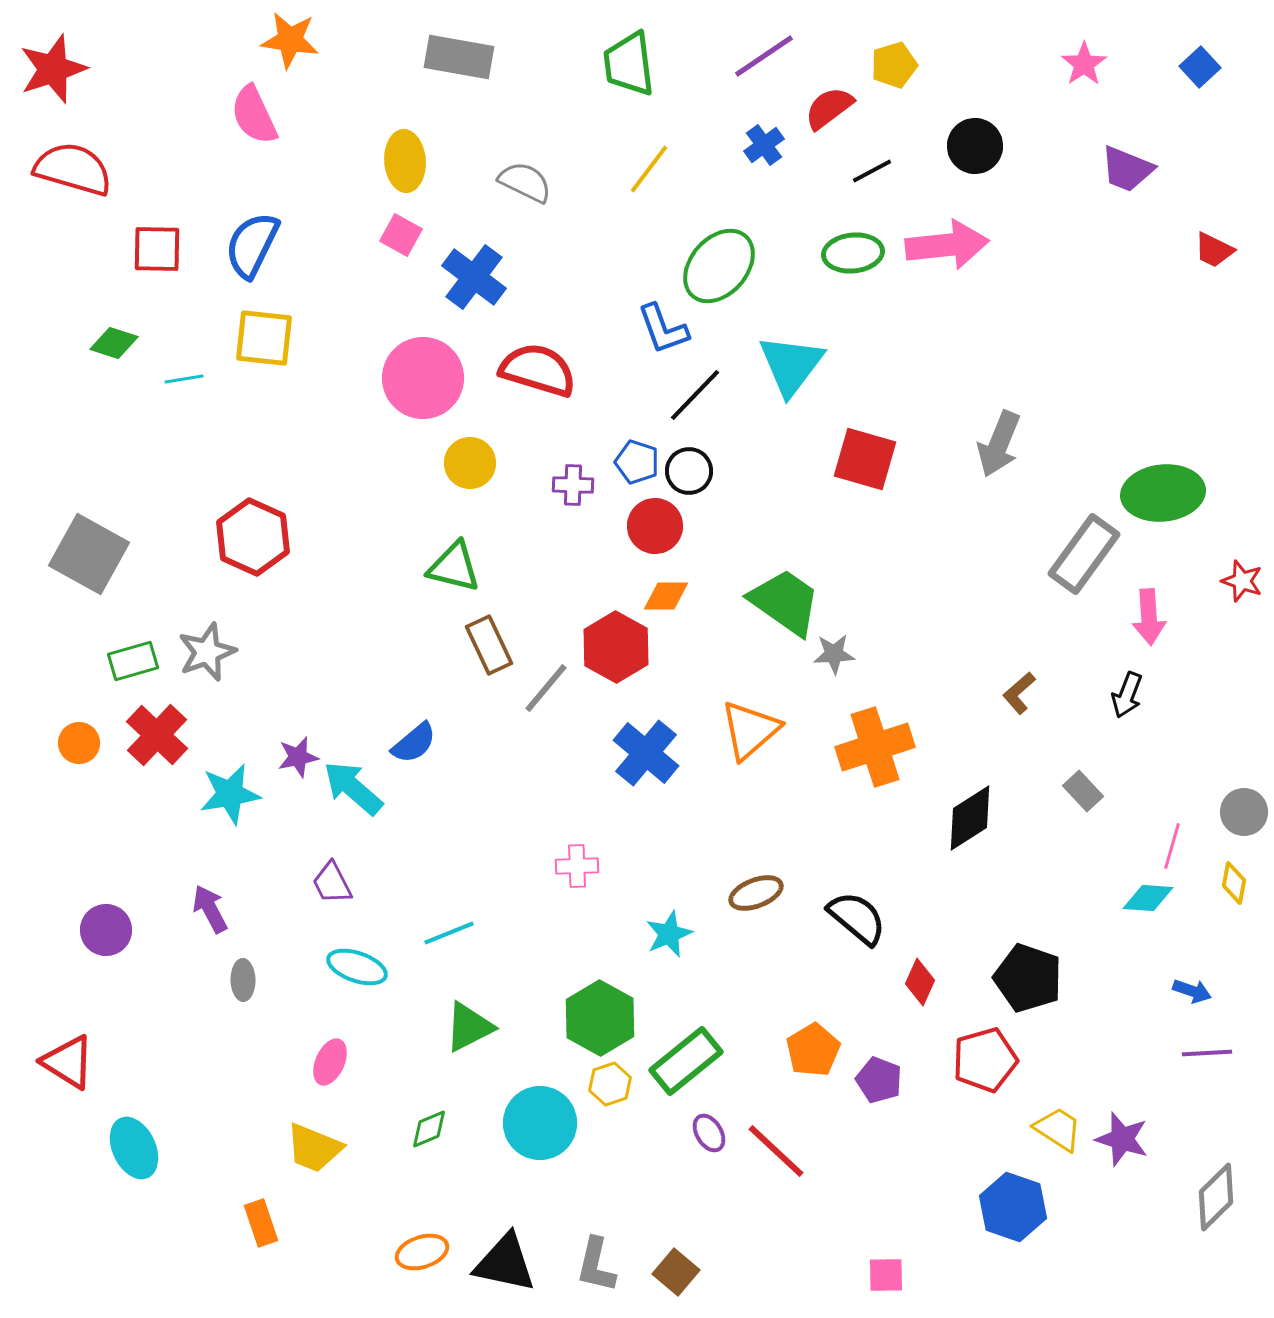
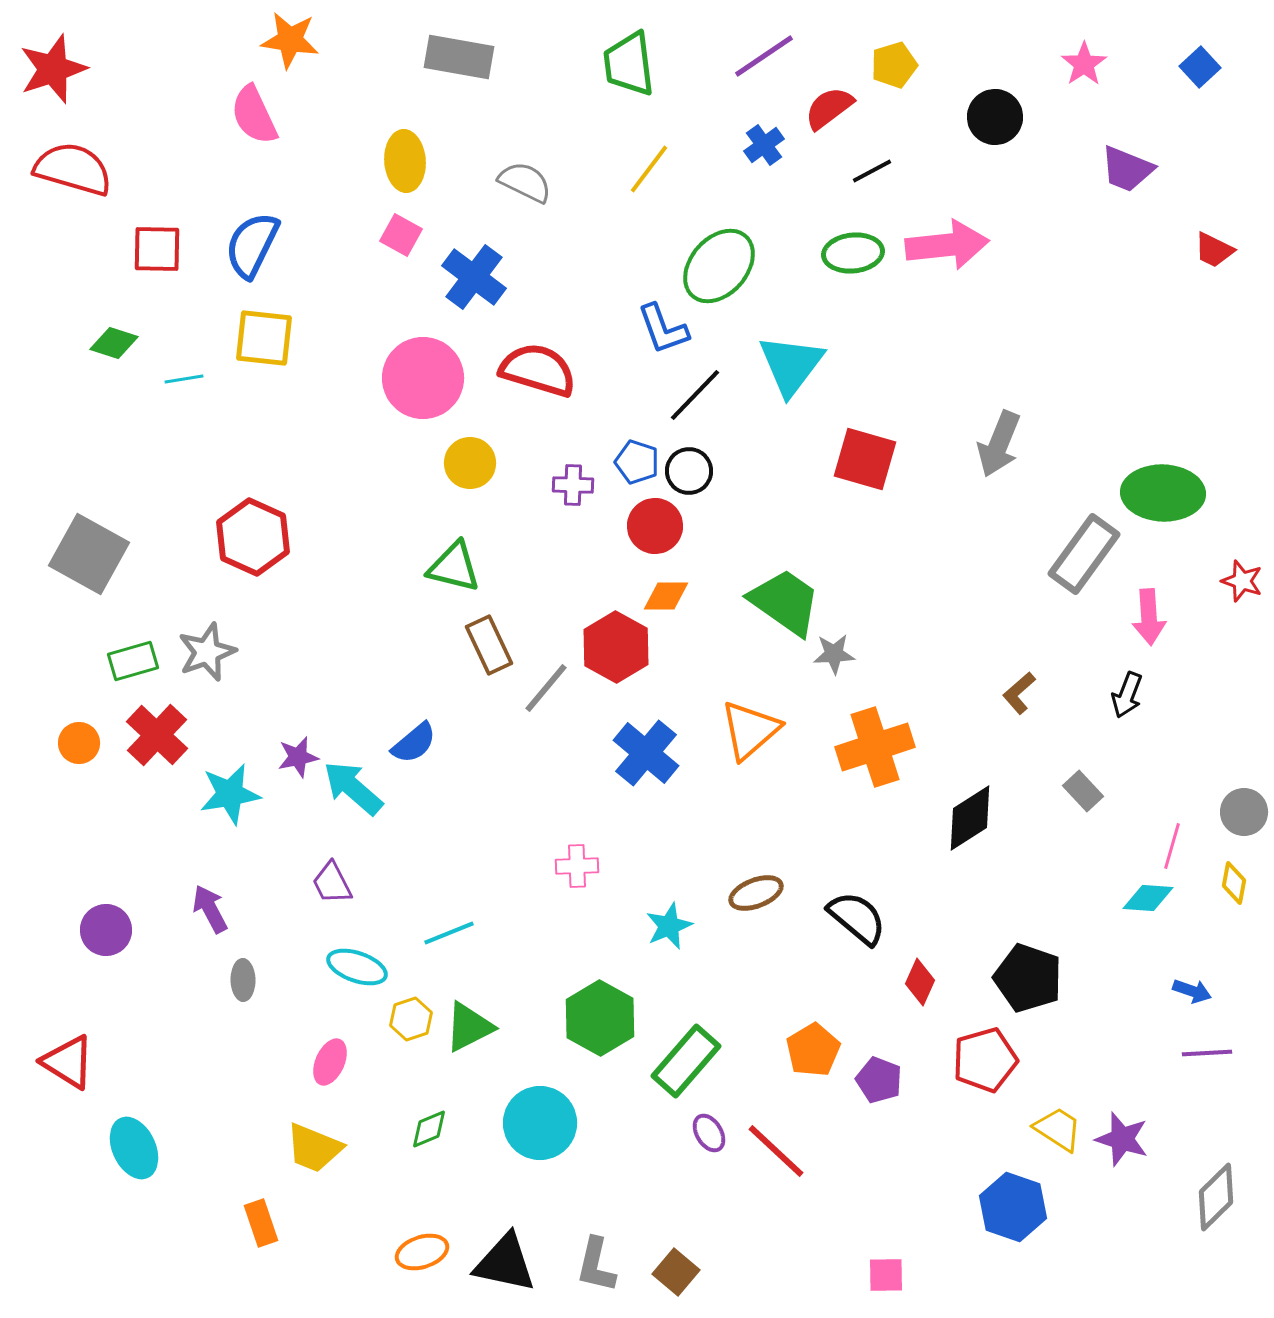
black circle at (975, 146): moved 20 px right, 29 px up
green ellipse at (1163, 493): rotated 8 degrees clockwise
cyan star at (669, 934): moved 8 px up
green rectangle at (686, 1061): rotated 10 degrees counterclockwise
yellow hexagon at (610, 1084): moved 199 px left, 65 px up
